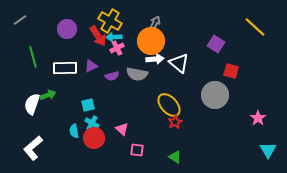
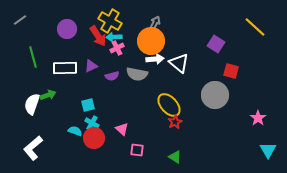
cyan semicircle: moved 1 px right; rotated 120 degrees clockwise
